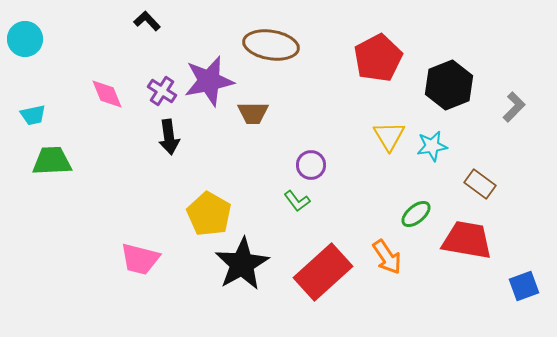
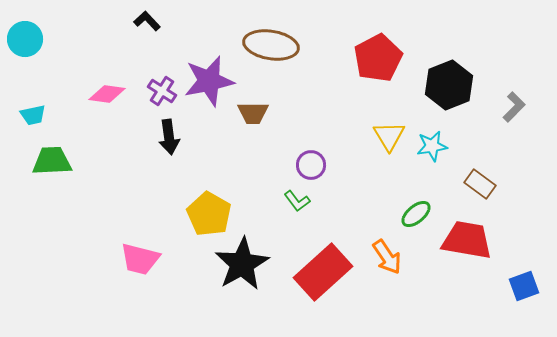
pink diamond: rotated 60 degrees counterclockwise
